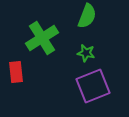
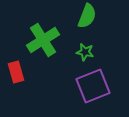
green cross: moved 1 px right, 2 px down
green star: moved 1 px left, 1 px up
red rectangle: rotated 10 degrees counterclockwise
